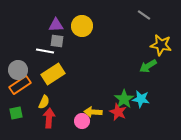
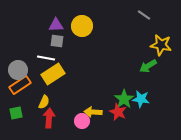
white line: moved 1 px right, 7 px down
